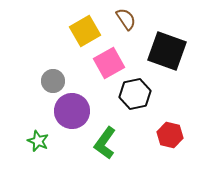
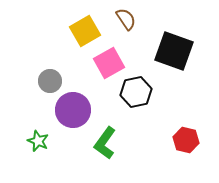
black square: moved 7 px right
gray circle: moved 3 px left
black hexagon: moved 1 px right, 2 px up
purple circle: moved 1 px right, 1 px up
red hexagon: moved 16 px right, 5 px down
